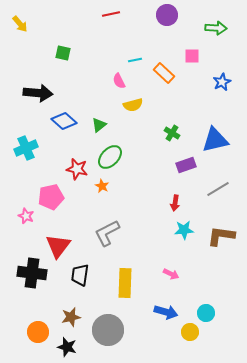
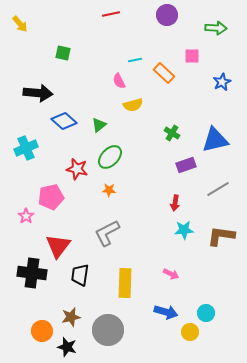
orange star: moved 7 px right, 4 px down; rotated 24 degrees counterclockwise
pink star: rotated 14 degrees clockwise
orange circle: moved 4 px right, 1 px up
